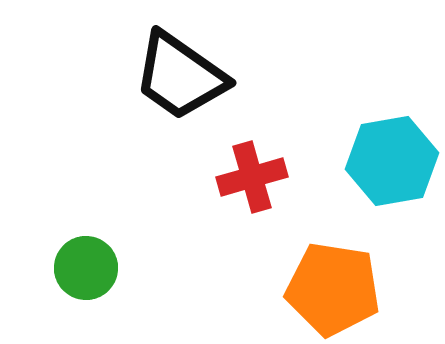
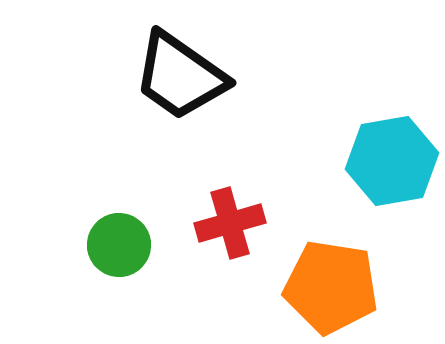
red cross: moved 22 px left, 46 px down
green circle: moved 33 px right, 23 px up
orange pentagon: moved 2 px left, 2 px up
